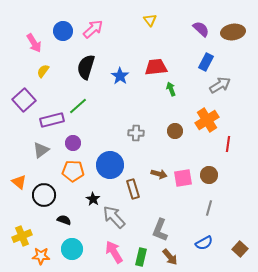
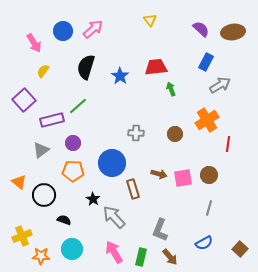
brown circle at (175, 131): moved 3 px down
blue circle at (110, 165): moved 2 px right, 2 px up
